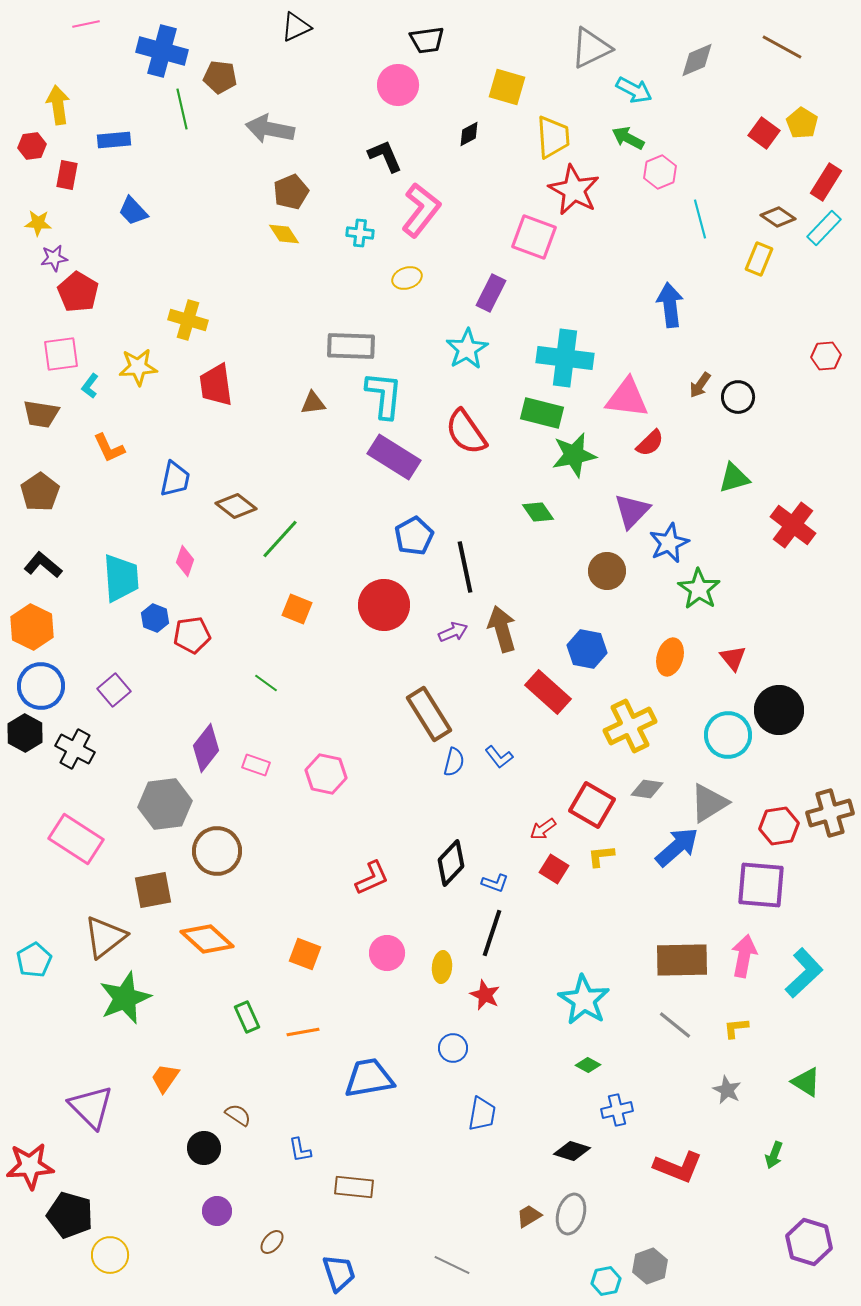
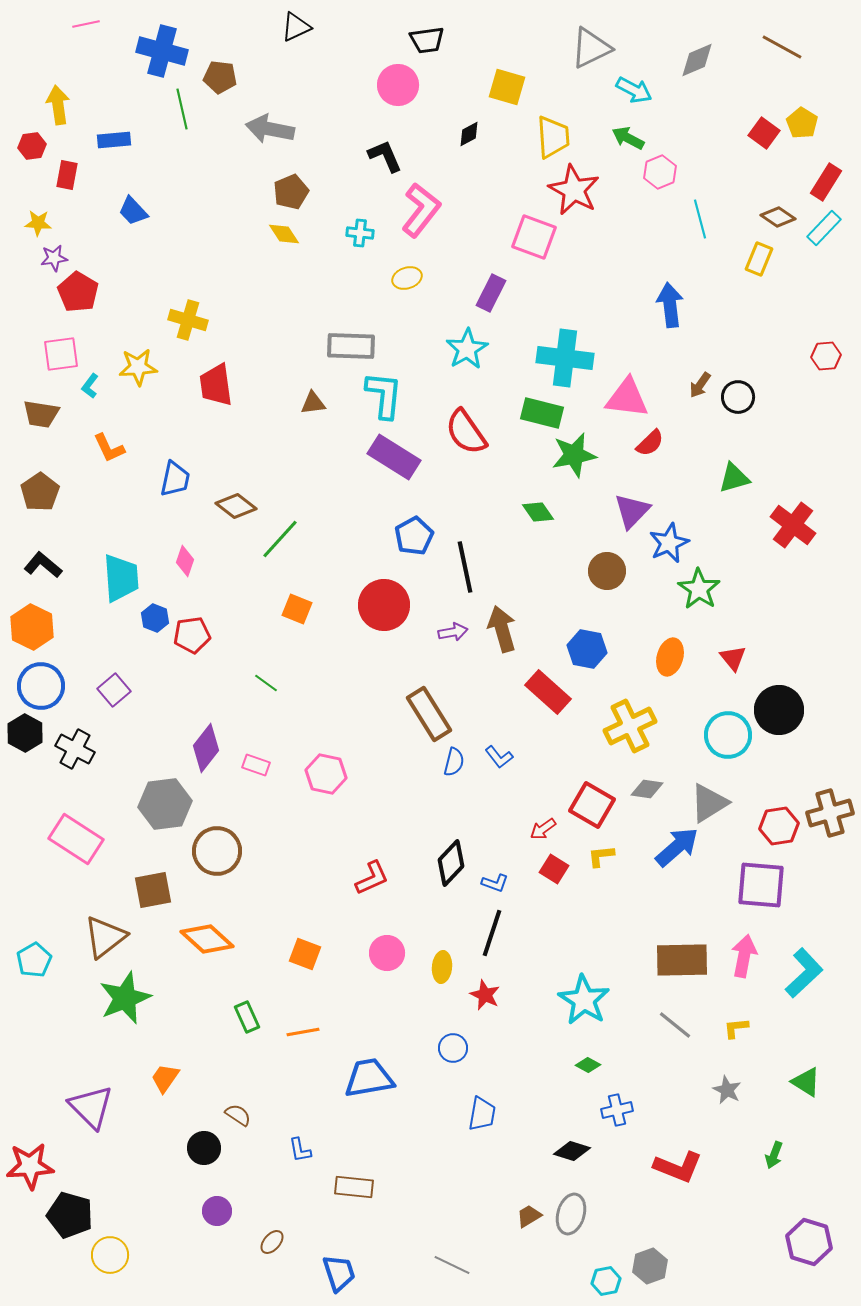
purple arrow at (453, 632): rotated 12 degrees clockwise
